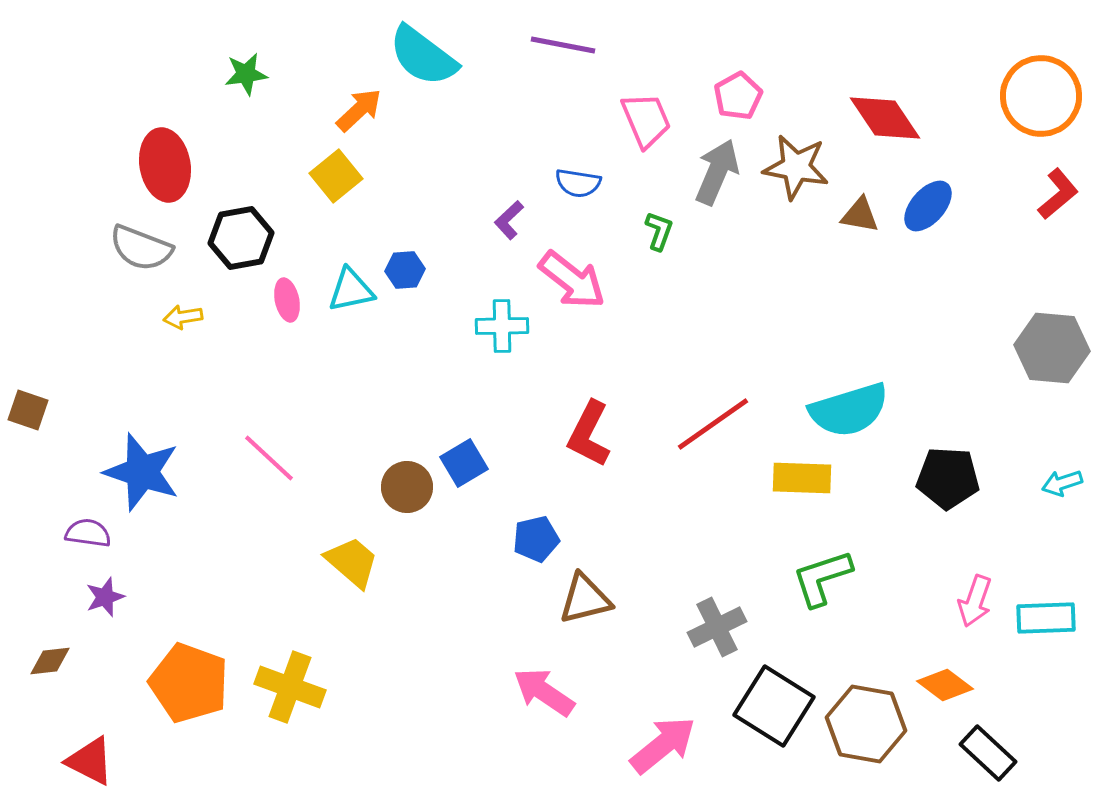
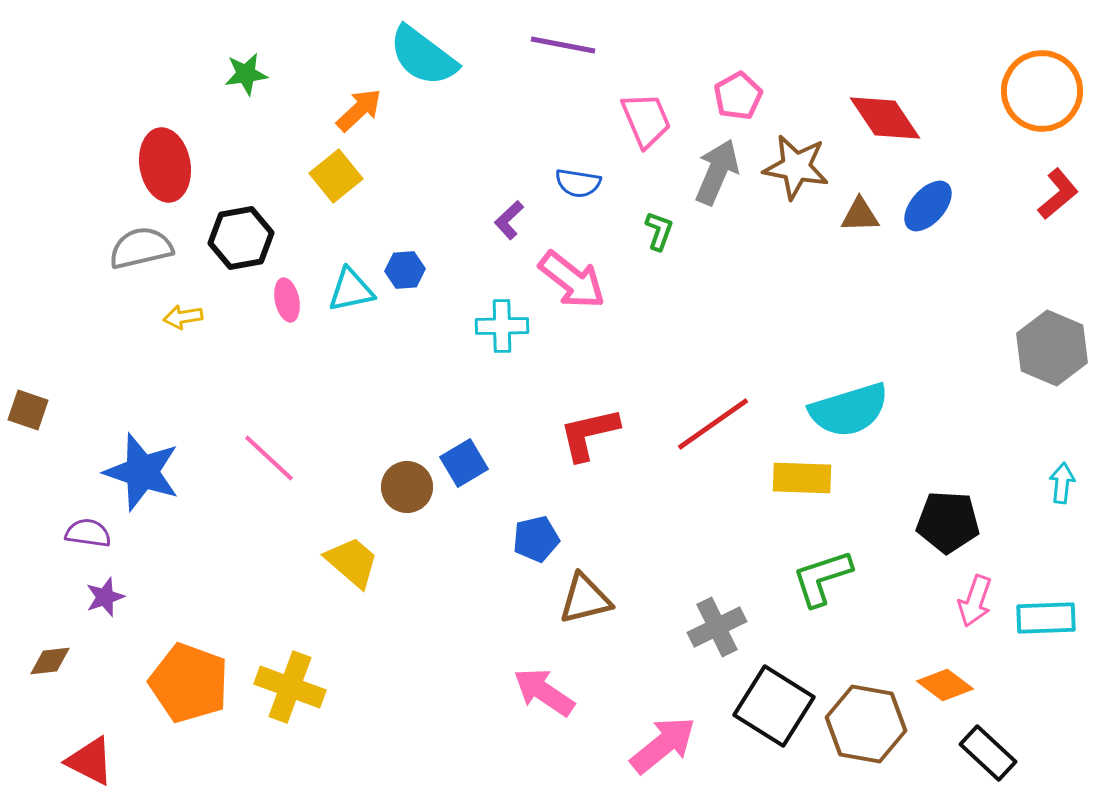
orange circle at (1041, 96): moved 1 px right, 5 px up
brown triangle at (860, 215): rotated 12 degrees counterclockwise
gray semicircle at (141, 248): rotated 146 degrees clockwise
gray hexagon at (1052, 348): rotated 18 degrees clockwise
red L-shape at (589, 434): rotated 50 degrees clockwise
black pentagon at (948, 478): moved 44 px down
cyan arrow at (1062, 483): rotated 114 degrees clockwise
